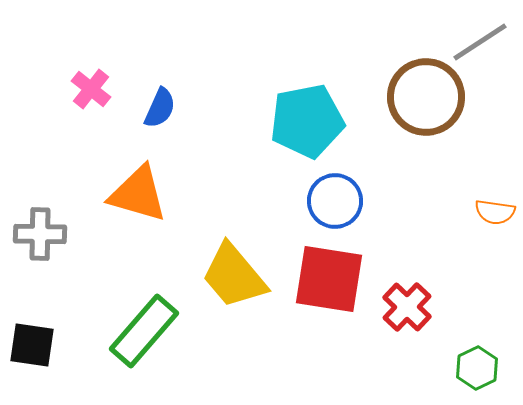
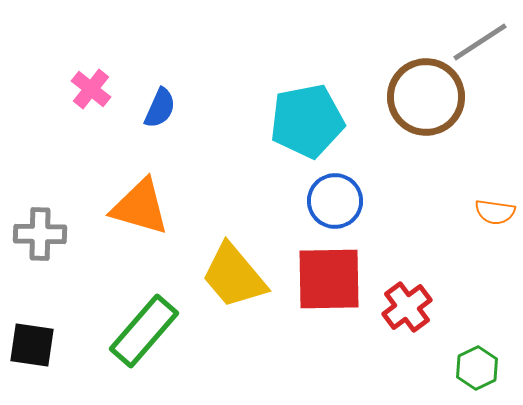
orange triangle: moved 2 px right, 13 px down
red square: rotated 10 degrees counterclockwise
red cross: rotated 9 degrees clockwise
